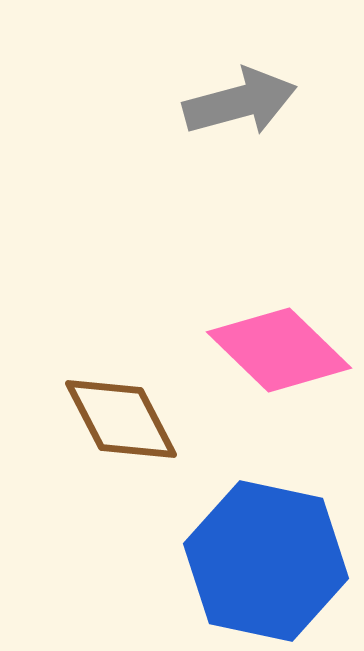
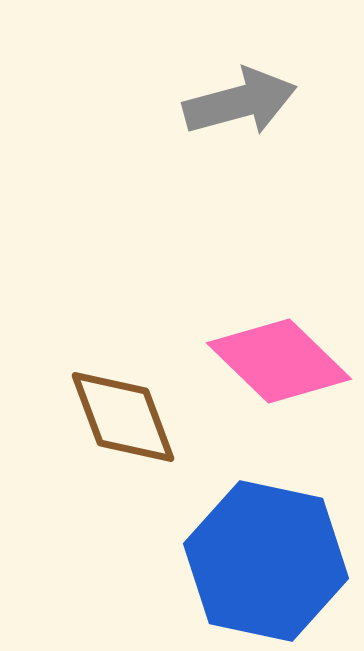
pink diamond: moved 11 px down
brown diamond: moved 2 px right, 2 px up; rotated 7 degrees clockwise
